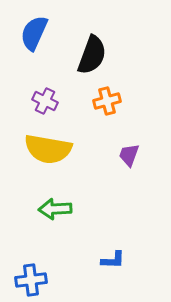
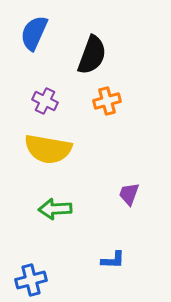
purple trapezoid: moved 39 px down
blue cross: rotated 8 degrees counterclockwise
